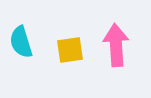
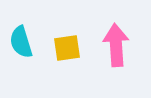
yellow square: moved 3 px left, 2 px up
